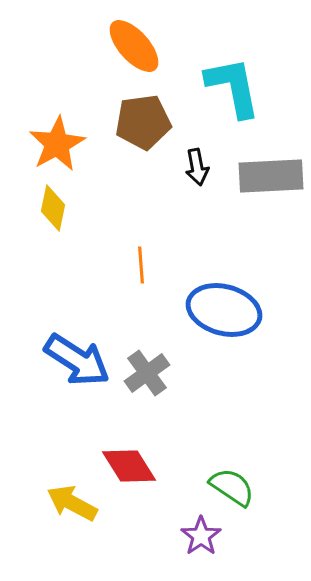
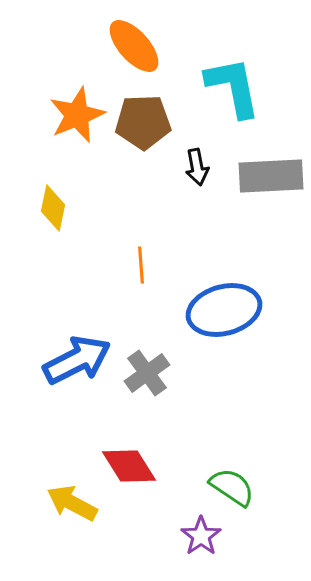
brown pentagon: rotated 6 degrees clockwise
orange star: moved 20 px right, 29 px up; rotated 6 degrees clockwise
blue ellipse: rotated 30 degrees counterclockwise
blue arrow: rotated 60 degrees counterclockwise
